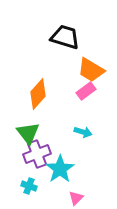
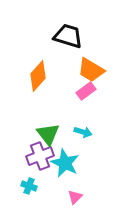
black trapezoid: moved 3 px right, 1 px up
orange diamond: moved 18 px up
green triangle: moved 20 px right, 1 px down
purple cross: moved 3 px right, 2 px down
cyan star: moved 5 px right, 6 px up; rotated 12 degrees counterclockwise
pink triangle: moved 1 px left, 1 px up
